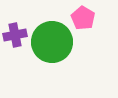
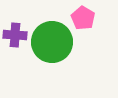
purple cross: rotated 15 degrees clockwise
